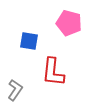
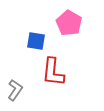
pink pentagon: rotated 15 degrees clockwise
blue square: moved 7 px right
